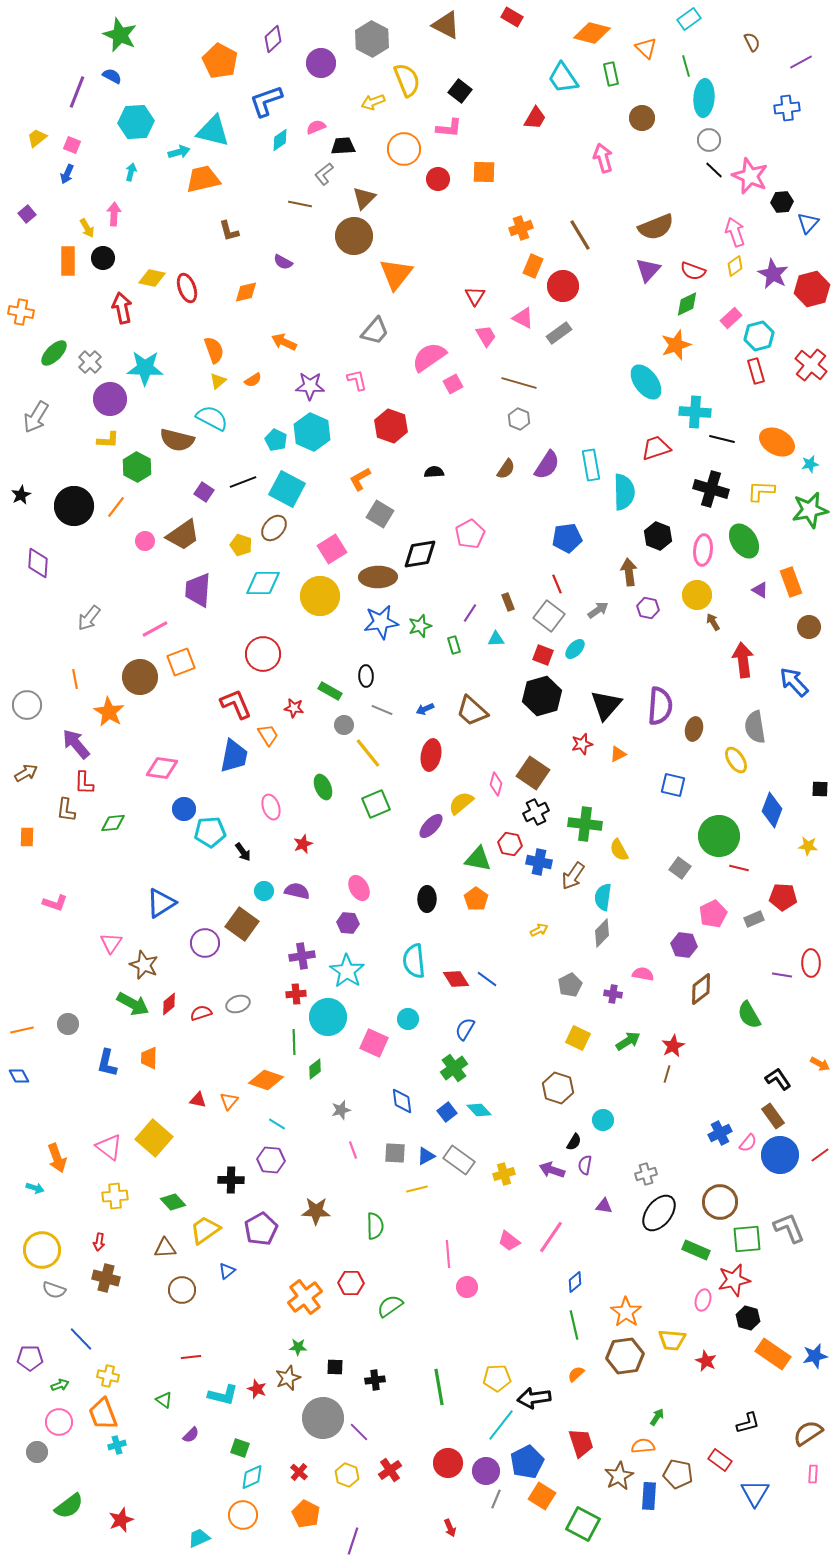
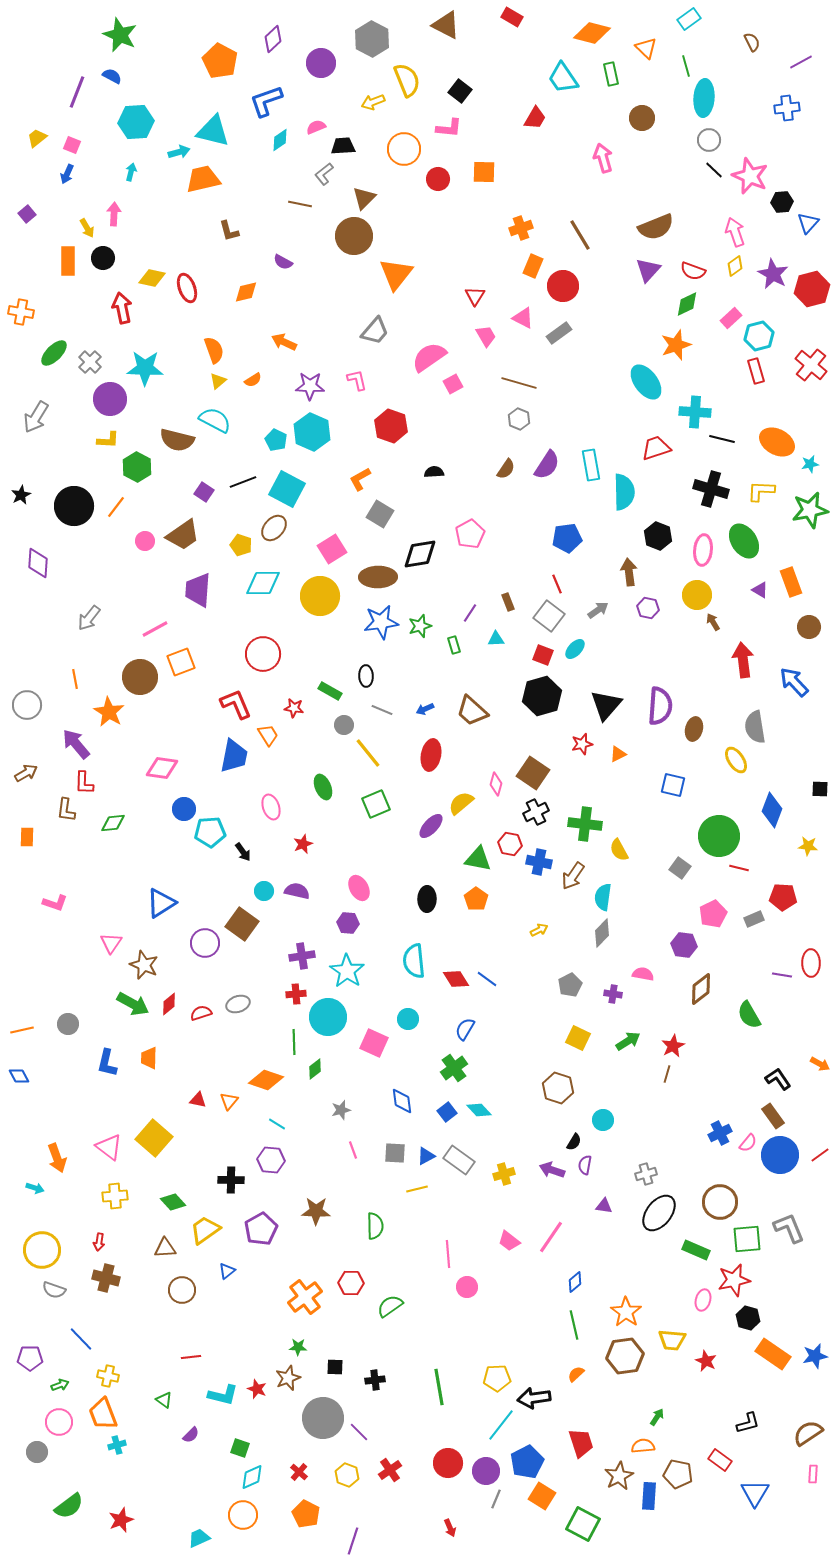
cyan semicircle at (212, 418): moved 3 px right, 2 px down
